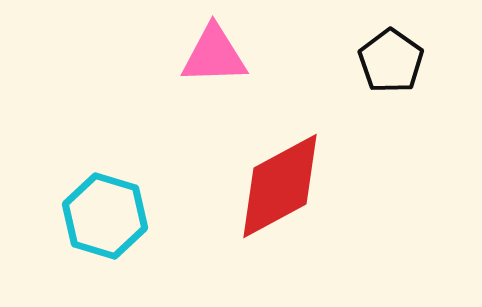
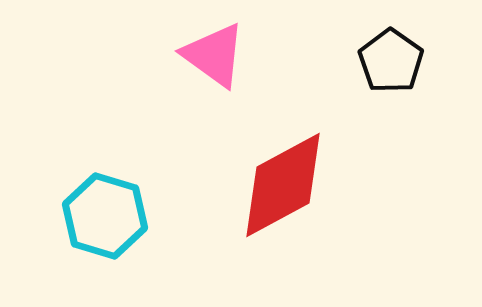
pink triangle: rotated 38 degrees clockwise
red diamond: moved 3 px right, 1 px up
